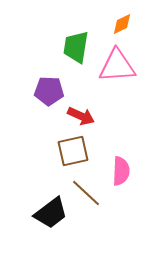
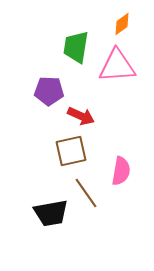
orange diamond: rotated 10 degrees counterclockwise
brown square: moved 2 px left
pink semicircle: rotated 8 degrees clockwise
brown line: rotated 12 degrees clockwise
black trapezoid: rotated 27 degrees clockwise
